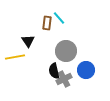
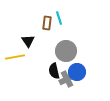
cyan line: rotated 24 degrees clockwise
blue circle: moved 9 px left, 2 px down
gray cross: moved 3 px right
